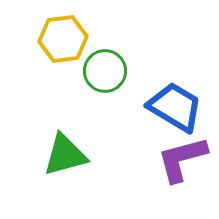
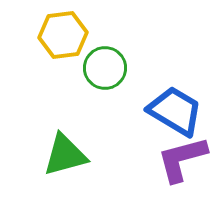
yellow hexagon: moved 4 px up
green circle: moved 3 px up
blue trapezoid: moved 4 px down
